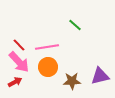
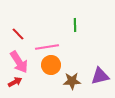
green line: rotated 48 degrees clockwise
red line: moved 1 px left, 11 px up
pink arrow: rotated 10 degrees clockwise
orange circle: moved 3 px right, 2 px up
